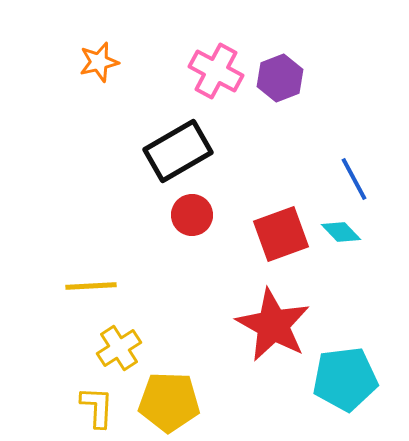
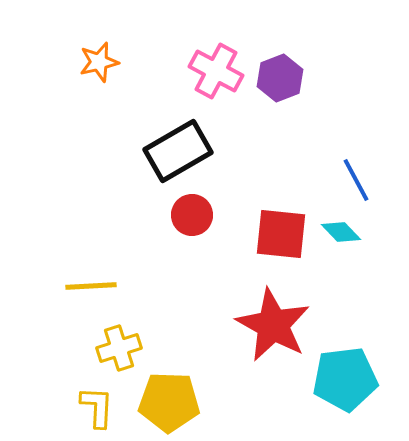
blue line: moved 2 px right, 1 px down
red square: rotated 26 degrees clockwise
yellow cross: rotated 15 degrees clockwise
